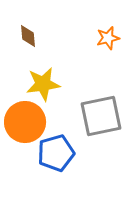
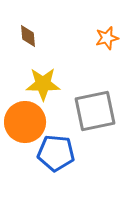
orange star: moved 1 px left
yellow star: rotated 8 degrees clockwise
gray square: moved 6 px left, 5 px up
blue pentagon: rotated 21 degrees clockwise
